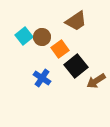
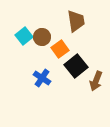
brown trapezoid: rotated 65 degrees counterclockwise
brown arrow: rotated 36 degrees counterclockwise
